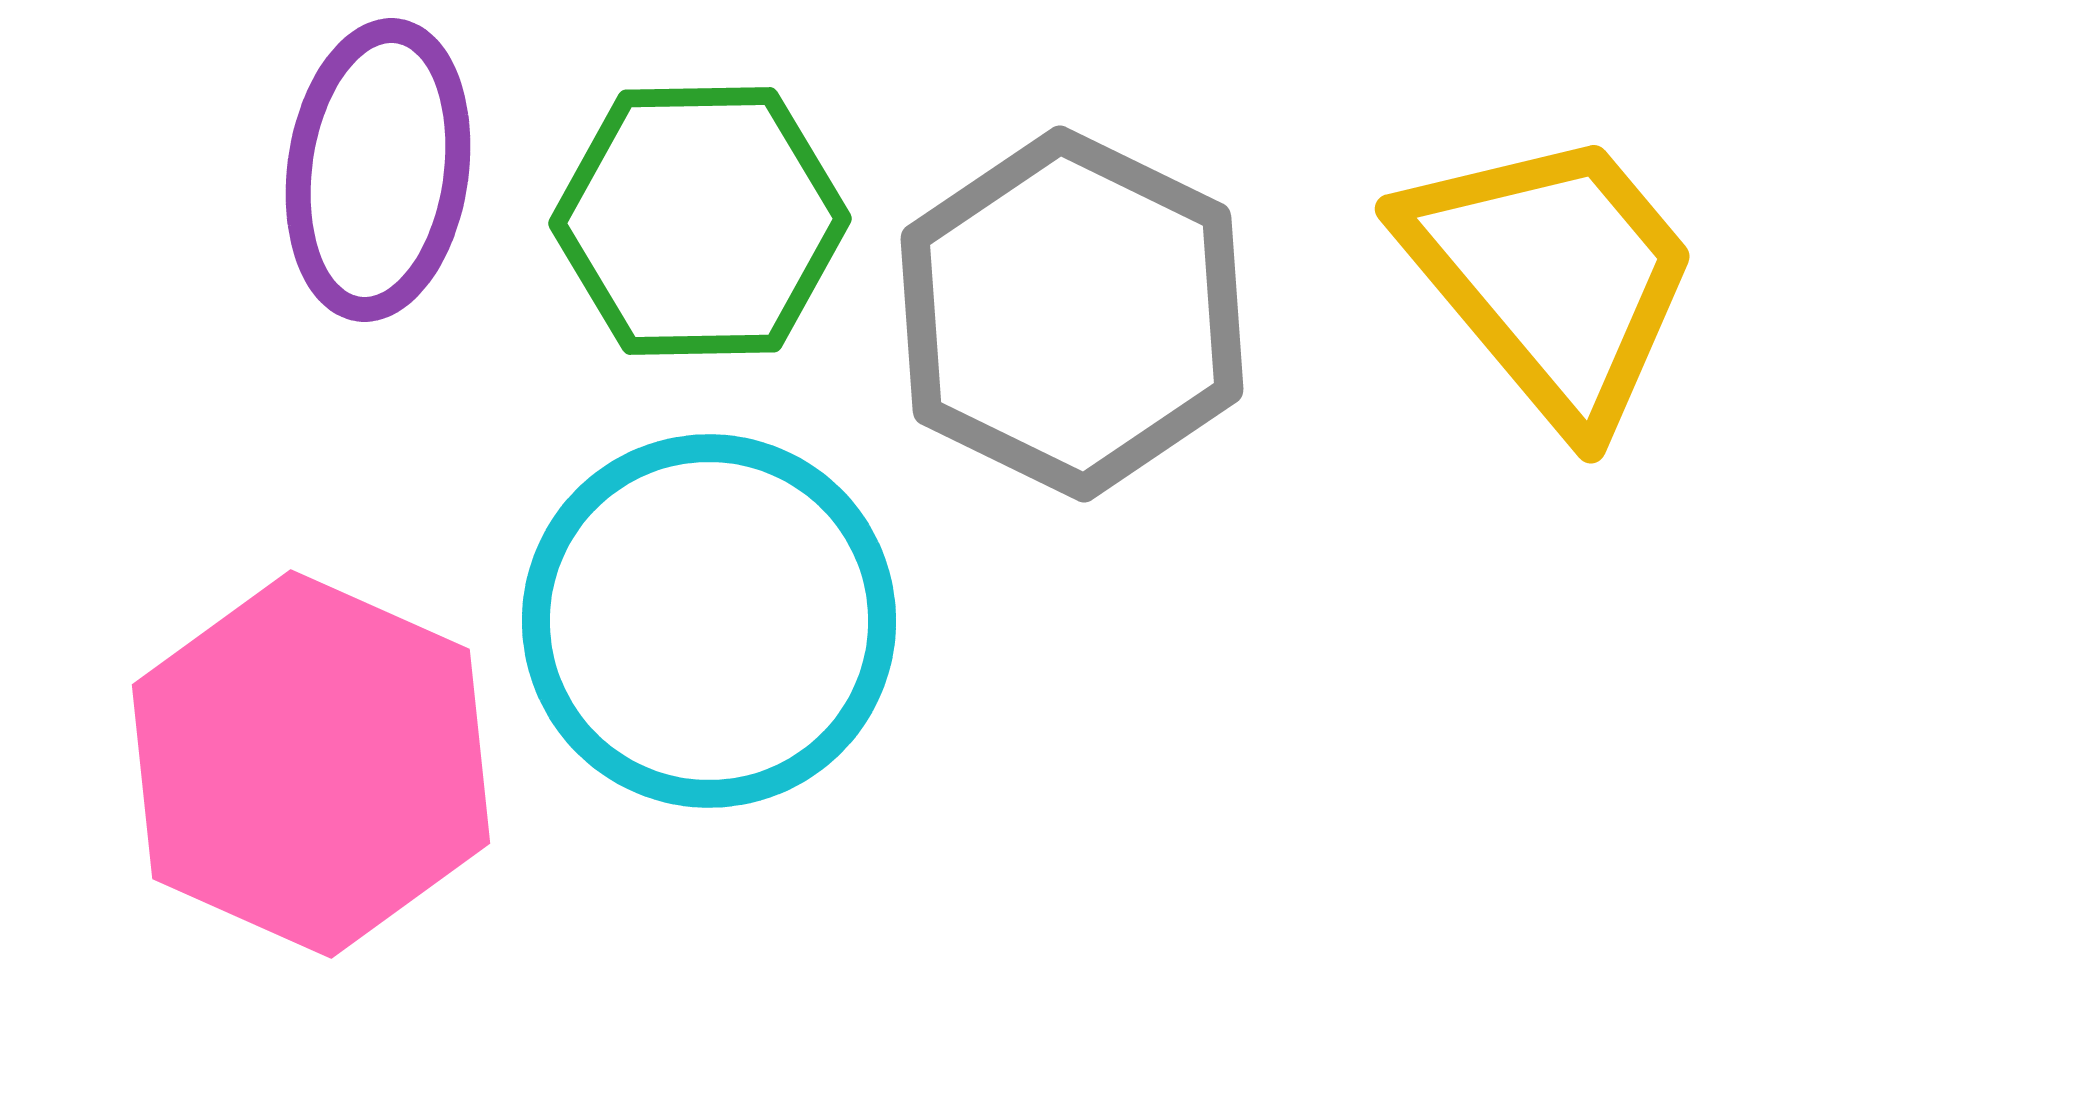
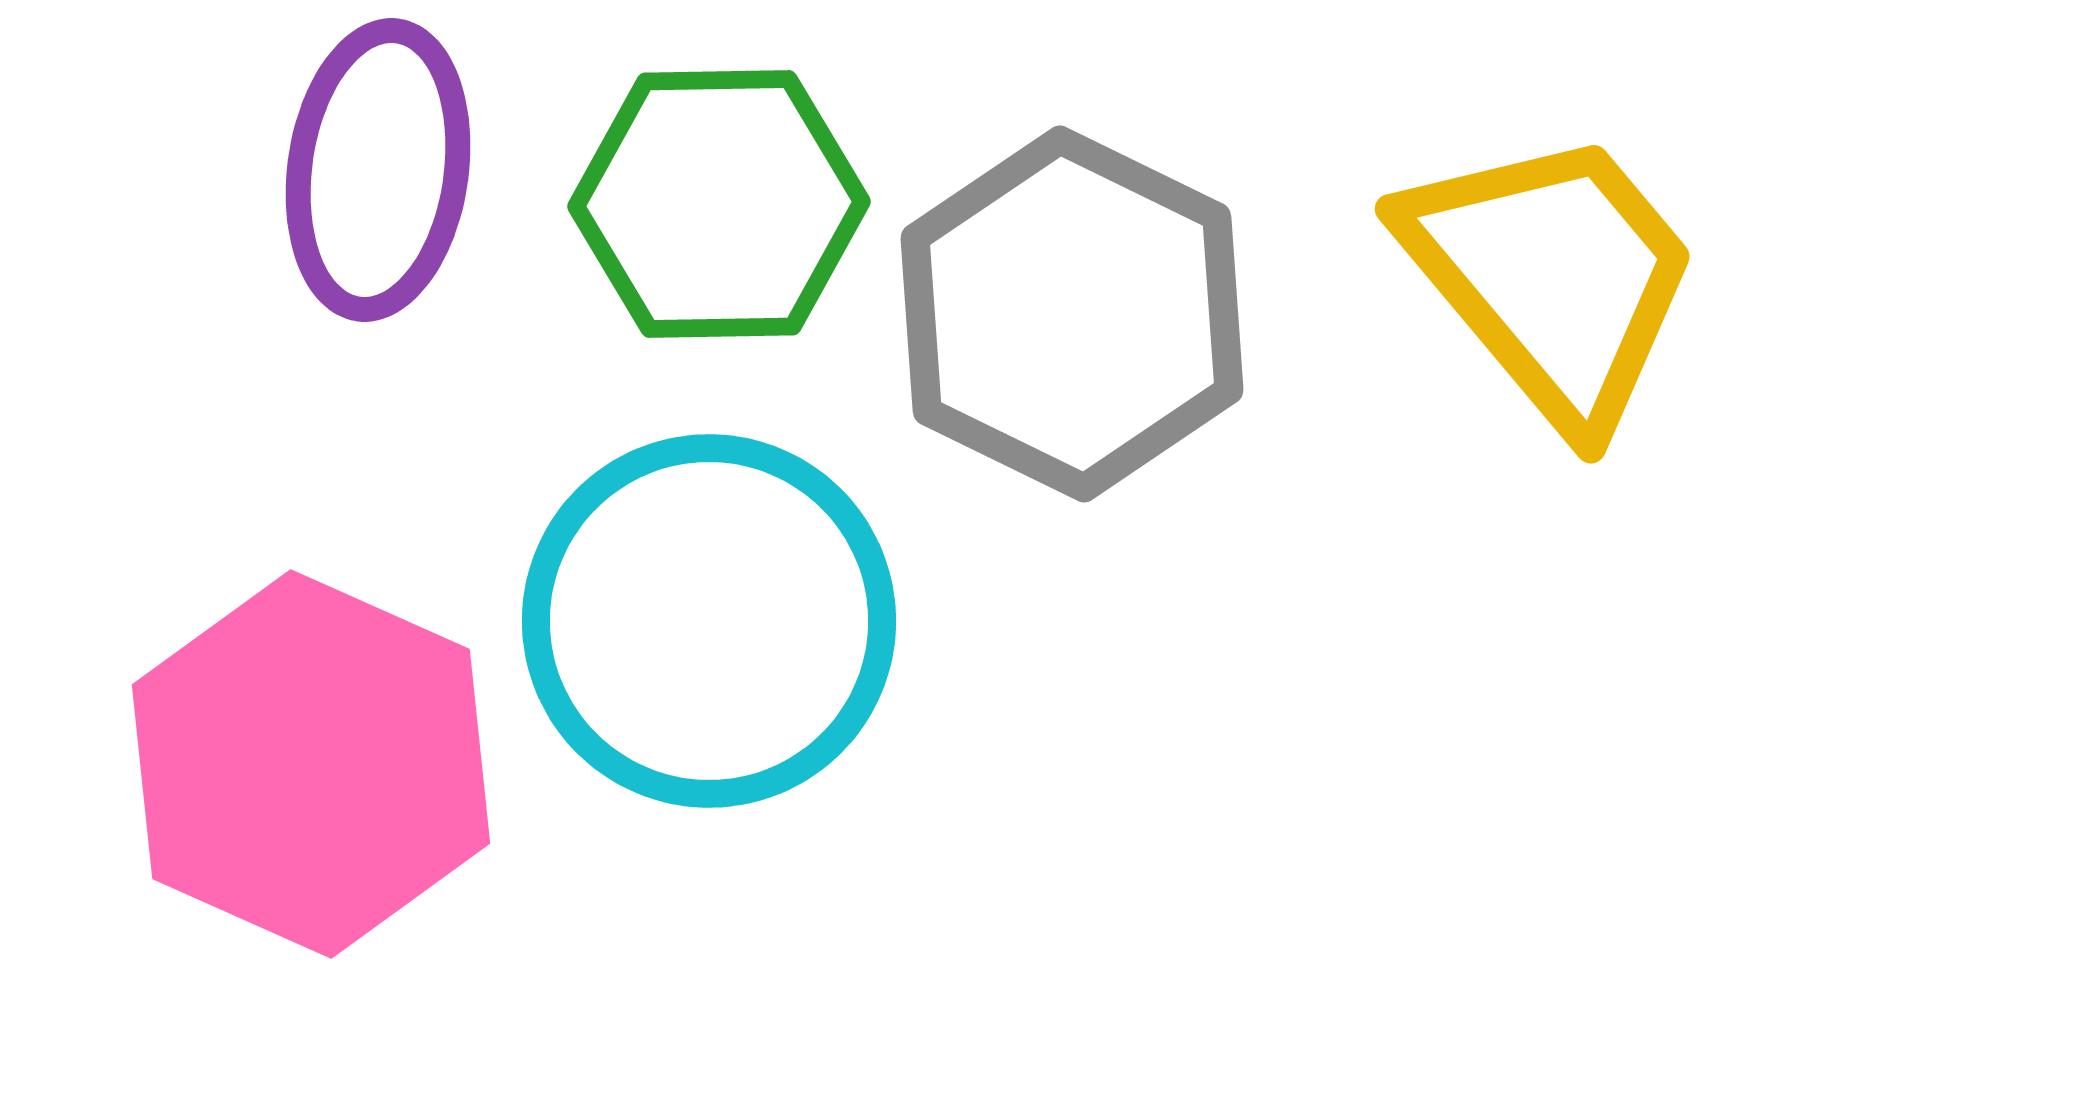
green hexagon: moved 19 px right, 17 px up
